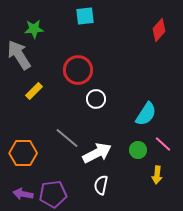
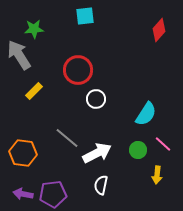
orange hexagon: rotated 8 degrees clockwise
